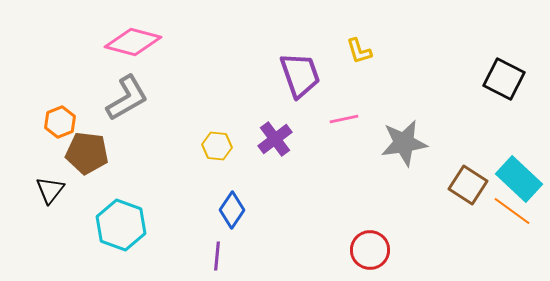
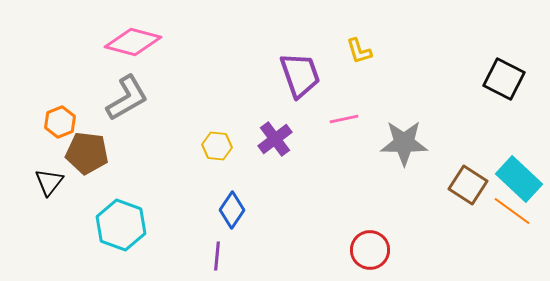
gray star: rotated 9 degrees clockwise
black triangle: moved 1 px left, 8 px up
